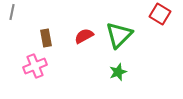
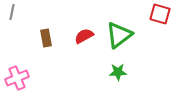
red square: rotated 15 degrees counterclockwise
green triangle: rotated 8 degrees clockwise
pink cross: moved 18 px left, 12 px down
green star: rotated 18 degrees clockwise
